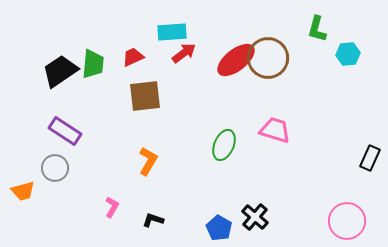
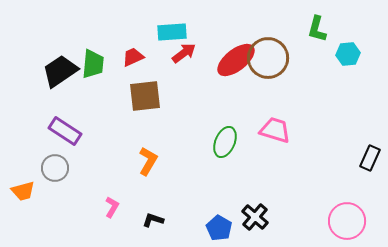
green ellipse: moved 1 px right, 3 px up
